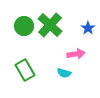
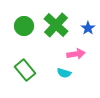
green cross: moved 6 px right
green rectangle: rotated 10 degrees counterclockwise
